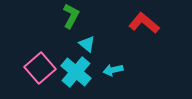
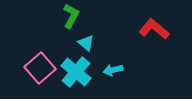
red L-shape: moved 10 px right, 6 px down
cyan triangle: moved 1 px left, 1 px up
